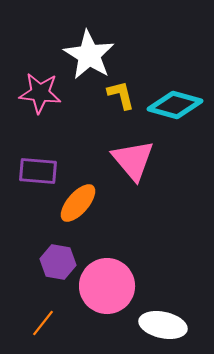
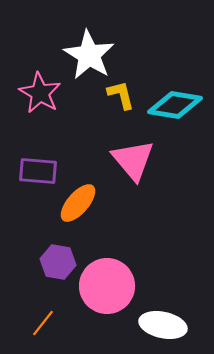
pink star: rotated 24 degrees clockwise
cyan diamond: rotated 6 degrees counterclockwise
